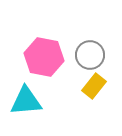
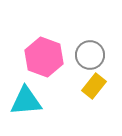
pink hexagon: rotated 9 degrees clockwise
